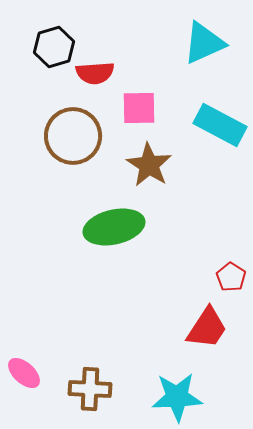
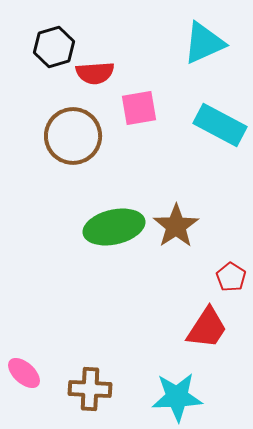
pink square: rotated 9 degrees counterclockwise
brown star: moved 27 px right, 61 px down; rotated 6 degrees clockwise
